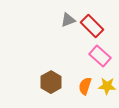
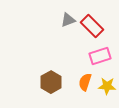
pink rectangle: rotated 60 degrees counterclockwise
orange semicircle: moved 4 px up
